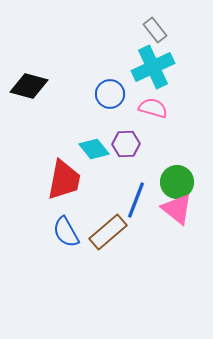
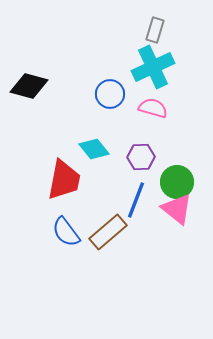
gray rectangle: rotated 55 degrees clockwise
purple hexagon: moved 15 px right, 13 px down
blue semicircle: rotated 8 degrees counterclockwise
